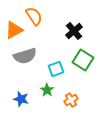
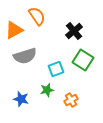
orange semicircle: moved 3 px right
green star: rotated 24 degrees clockwise
